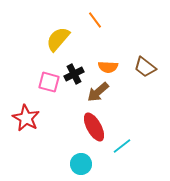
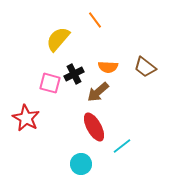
pink square: moved 1 px right, 1 px down
